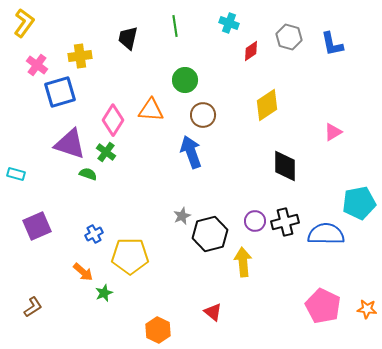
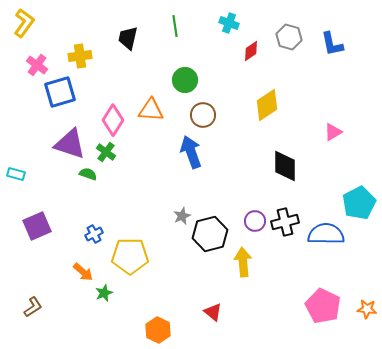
cyan pentagon: rotated 16 degrees counterclockwise
